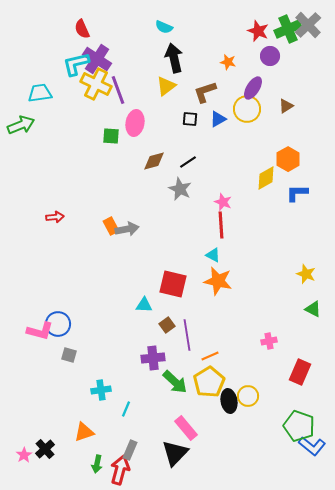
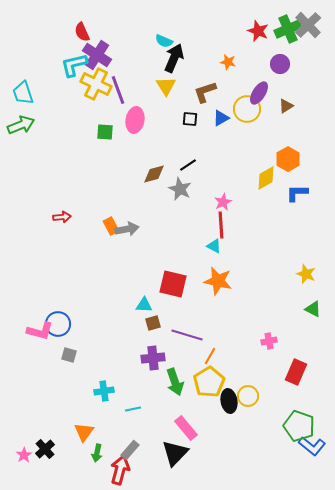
cyan semicircle at (164, 27): moved 14 px down
red semicircle at (82, 29): moved 3 px down
purple circle at (270, 56): moved 10 px right, 8 px down
black arrow at (174, 58): rotated 36 degrees clockwise
purple cross at (97, 59): moved 4 px up
cyan L-shape at (76, 64): moved 2 px left, 1 px down
yellow triangle at (166, 86): rotated 25 degrees counterclockwise
purple ellipse at (253, 88): moved 6 px right, 5 px down
cyan trapezoid at (40, 93): moved 17 px left; rotated 100 degrees counterclockwise
blue triangle at (218, 119): moved 3 px right, 1 px up
pink ellipse at (135, 123): moved 3 px up
green square at (111, 136): moved 6 px left, 4 px up
brown diamond at (154, 161): moved 13 px down
black line at (188, 162): moved 3 px down
pink star at (223, 202): rotated 24 degrees clockwise
red arrow at (55, 217): moved 7 px right
cyan triangle at (213, 255): moved 1 px right, 9 px up
brown square at (167, 325): moved 14 px left, 2 px up; rotated 21 degrees clockwise
purple line at (187, 335): rotated 64 degrees counterclockwise
orange line at (210, 356): rotated 36 degrees counterclockwise
red rectangle at (300, 372): moved 4 px left
green arrow at (175, 382): rotated 28 degrees clockwise
cyan cross at (101, 390): moved 3 px right, 1 px down
cyan line at (126, 409): moved 7 px right; rotated 56 degrees clockwise
orange triangle at (84, 432): rotated 35 degrees counterclockwise
gray rectangle at (130, 450): rotated 18 degrees clockwise
green arrow at (97, 464): moved 11 px up
